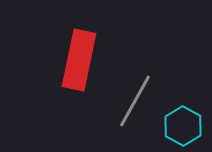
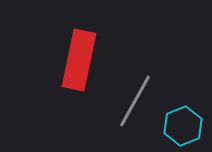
cyan hexagon: rotated 9 degrees clockwise
